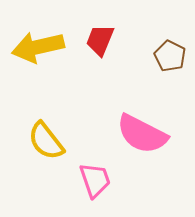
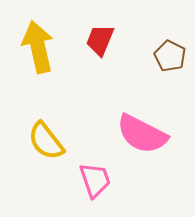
yellow arrow: rotated 90 degrees clockwise
